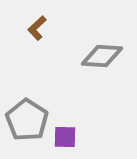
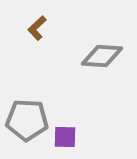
gray pentagon: rotated 30 degrees counterclockwise
